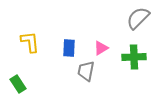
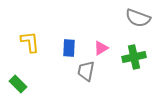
gray semicircle: rotated 115 degrees counterclockwise
green cross: rotated 10 degrees counterclockwise
green rectangle: rotated 12 degrees counterclockwise
